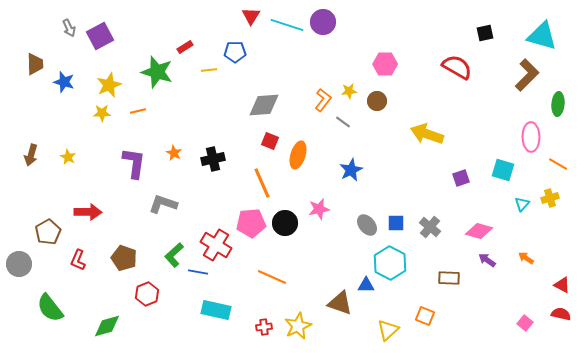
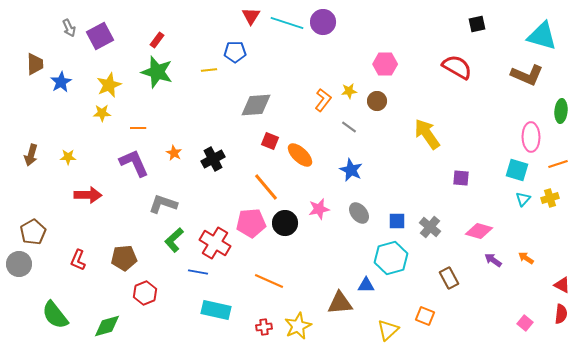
cyan line at (287, 25): moved 2 px up
black square at (485, 33): moved 8 px left, 9 px up
red rectangle at (185, 47): moved 28 px left, 7 px up; rotated 21 degrees counterclockwise
brown L-shape at (527, 75): rotated 68 degrees clockwise
blue star at (64, 82): moved 3 px left; rotated 25 degrees clockwise
green ellipse at (558, 104): moved 3 px right, 7 px down
gray diamond at (264, 105): moved 8 px left
orange line at (138, 111): moved 17 px down; rotated 14 degrees clockwise
gray line at (343, 122): moved 6 px right, 5 px down
yellow arrow at (427, 134): rotated 36 degrees clockwise
orange ellipse at (298, 155): moved 2 px right; rotated 64 degrees counterclockwise
yellow star at (68, 157): rotated 28 degrees counterclockwise
black cross at (213, 159): rotated 15 degrees counterclockwise
purple L-shape at (134, 163): rotated 32 degrees counterclockwise
orange line at (558, 164): rotated 48 degrees counterclockwise
blue star at (351, 170): rotated 20 degrees counterclockwise
cyan square at (503, 170): moved 14 px right
purple square at (461, 178): rotated 24 degrees clockwise
orange line at (262, 183): moved 4 px right, 4 px down; rotated 16 degrees counterclockwise
cyan triangle at (522, 204): moved 1 px right, 5 px up
red arrow at (88, 212): moved 17 px up
blue square at (396, 223): moved 1 px right, 2 px up
gray ellipse at (367, 225): moved 8 px left, 12 px up
brown pentagon at (48, 232): moved 15 px left
red cross at (216, 245): moved 1 px left, 2 px up
green L-shape at (174, 255): moved 15 px up
brown pentagon at (124, 258): rotated 25 degrees counterclockwise
purple arrow at (487, 260): moved 6 px right
cyan hexagon at (390, 263): moved 1 px right, 5 px up; rotated 16 degrees clockwise
orange line at (272, 277): moved 3 px left, 4 px down
brown rectangle at (449, 278): rotated 60 degrees clockwise
red hexagon at (147, 294): moved 2 px left, 1 px up
brown triangle at (340, 303): rotated 24 degrees counterclockwise
green semicircle at (50, 308): moved 5 px right, 7 px down
red semicircle at (561, 314): rotated 84 degrees clockwise
